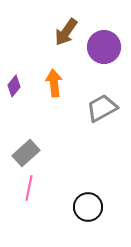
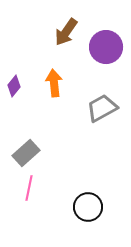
purple circle: moved 2 px right
